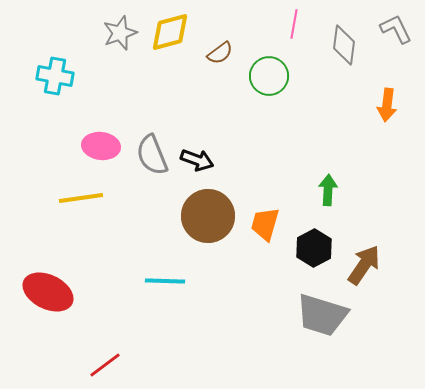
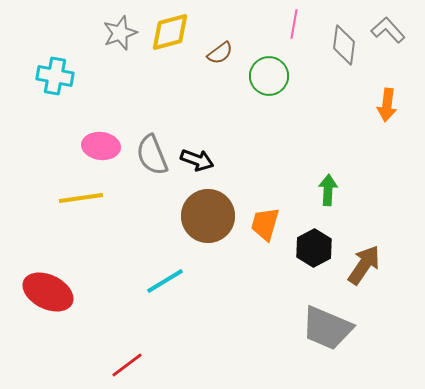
gray L-shape: moved 8 px left, 1 px down; rotated 16 degrees counterclockwise
cyan line: rotated 33 degrees counterclockwise
gray trapezoid: moved 5 px right, 13 px down; rotated 6 degrees clockwise
red line: moved 22 px right
